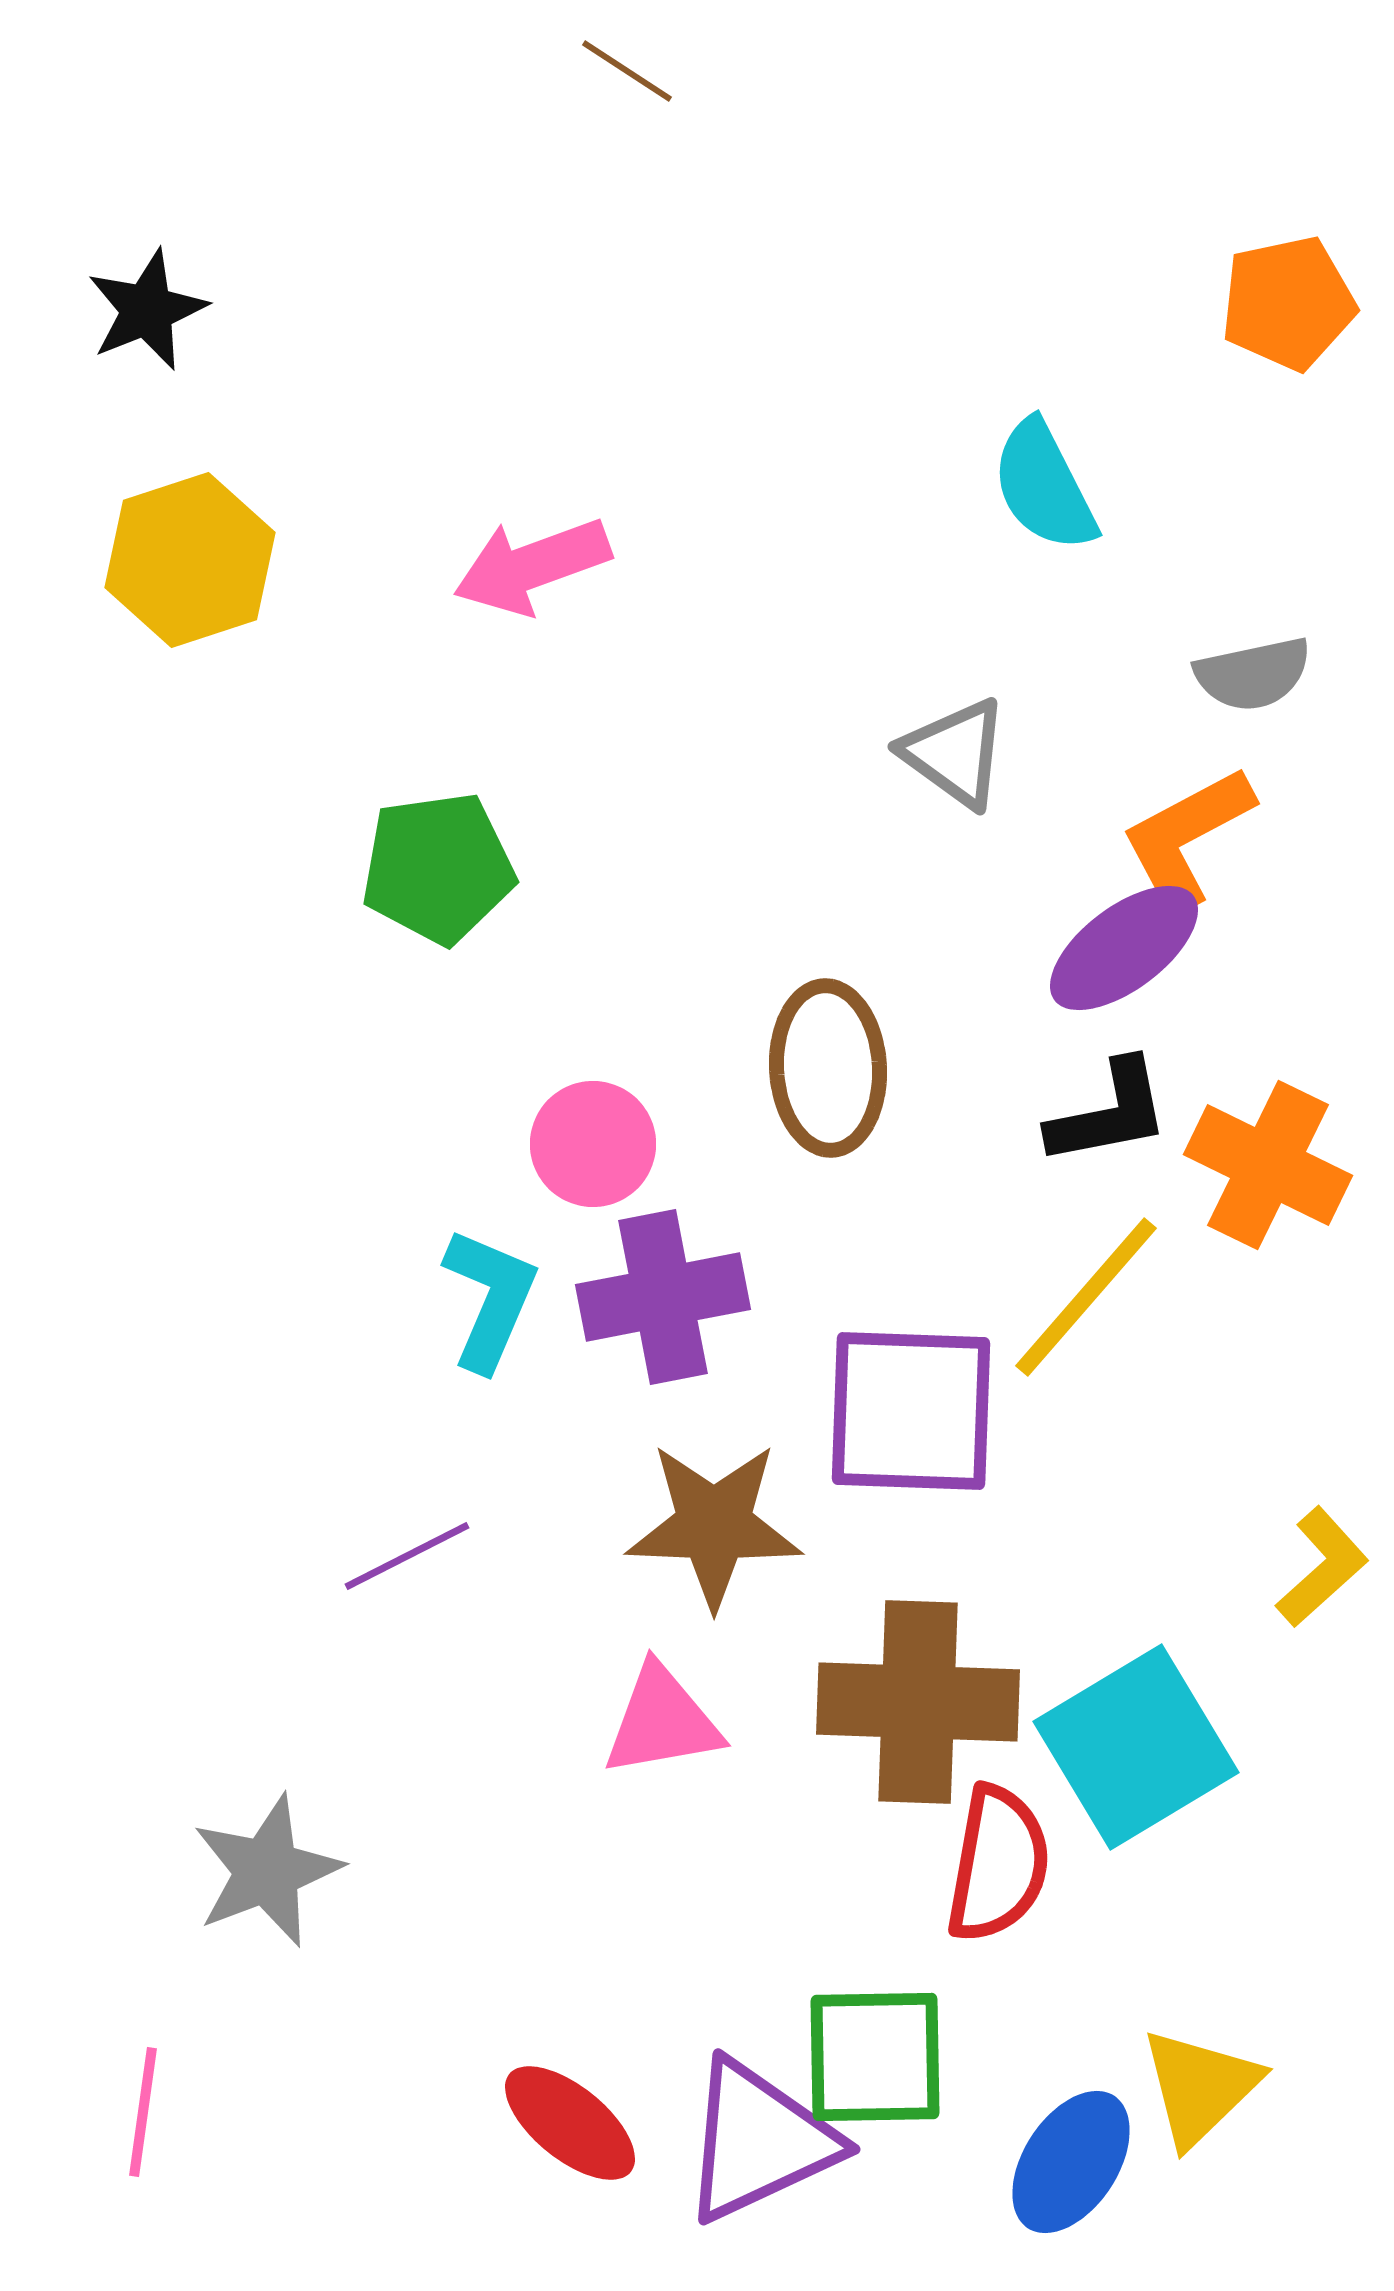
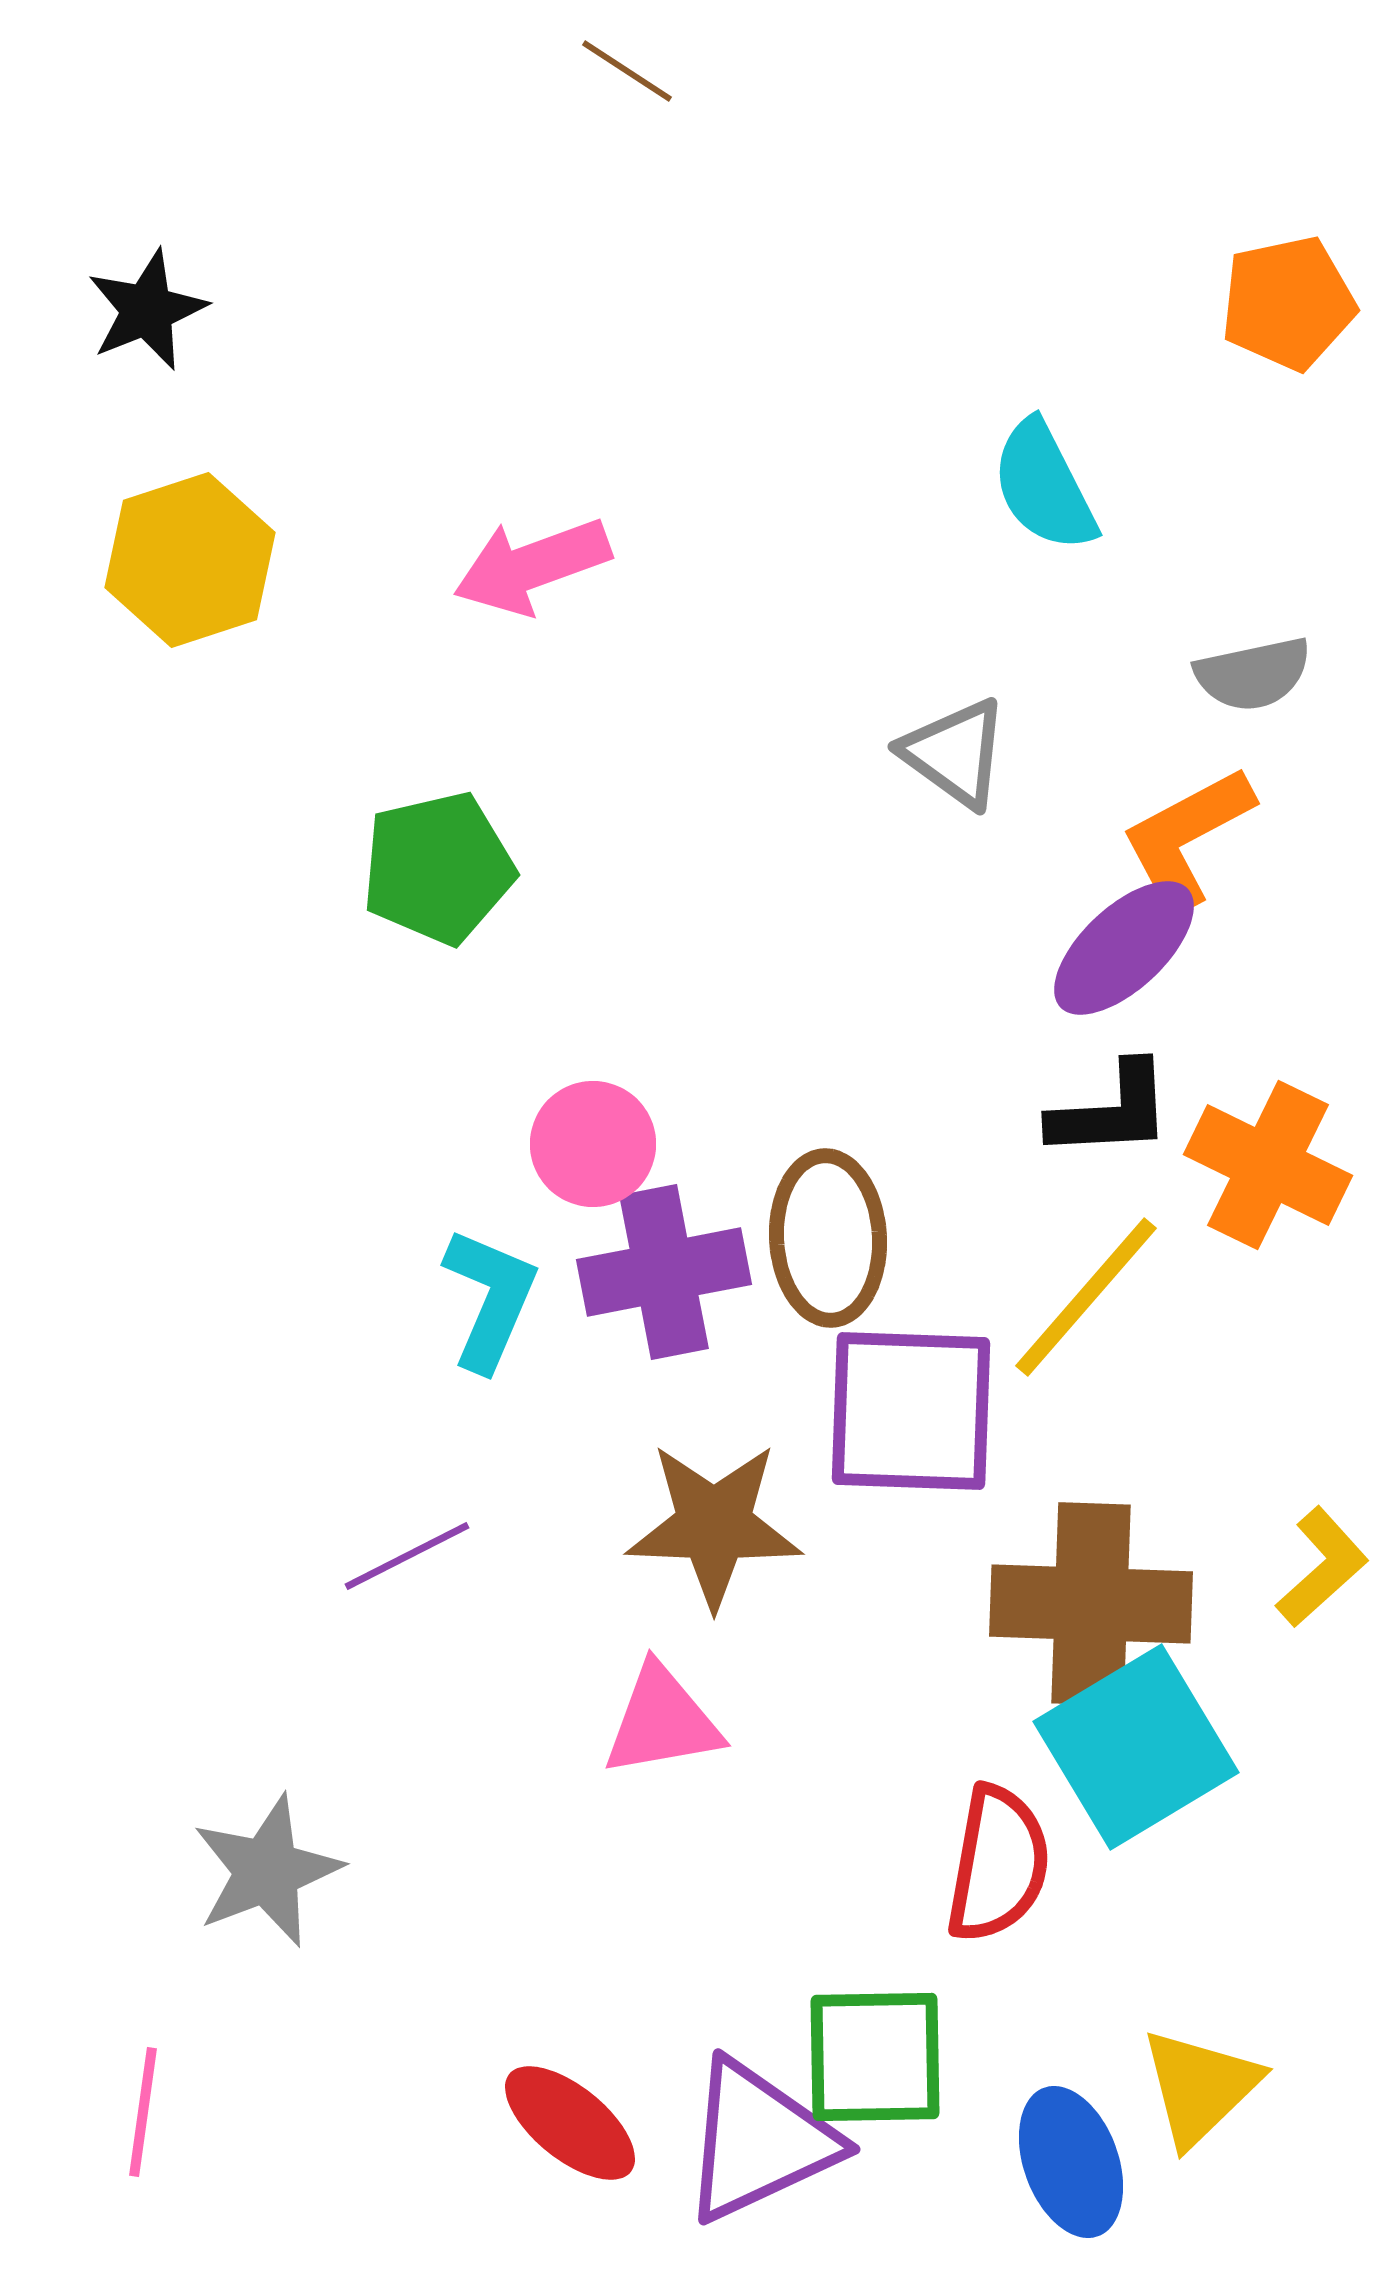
green pentagon: rotated 5 degrees counterclockwise
purple ellipse: rotated 6 degrees counterclockwise
brown ellipse: moved 170 px down
black L-shape: moved 2 px right, 2 px up; rotated 8 degrees clockwise
purple cross: moved 1 px right, 25 px up
brown cross: moved 173 px right, 98 px up
blue ellipse: rotated 53 degrees counterclockwise
